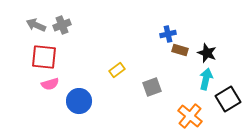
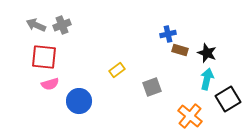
cyan arrow: moved 1 px right
